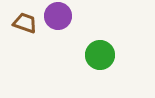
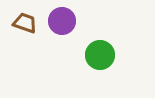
purple circle: moved 4 px right, 5 px down
